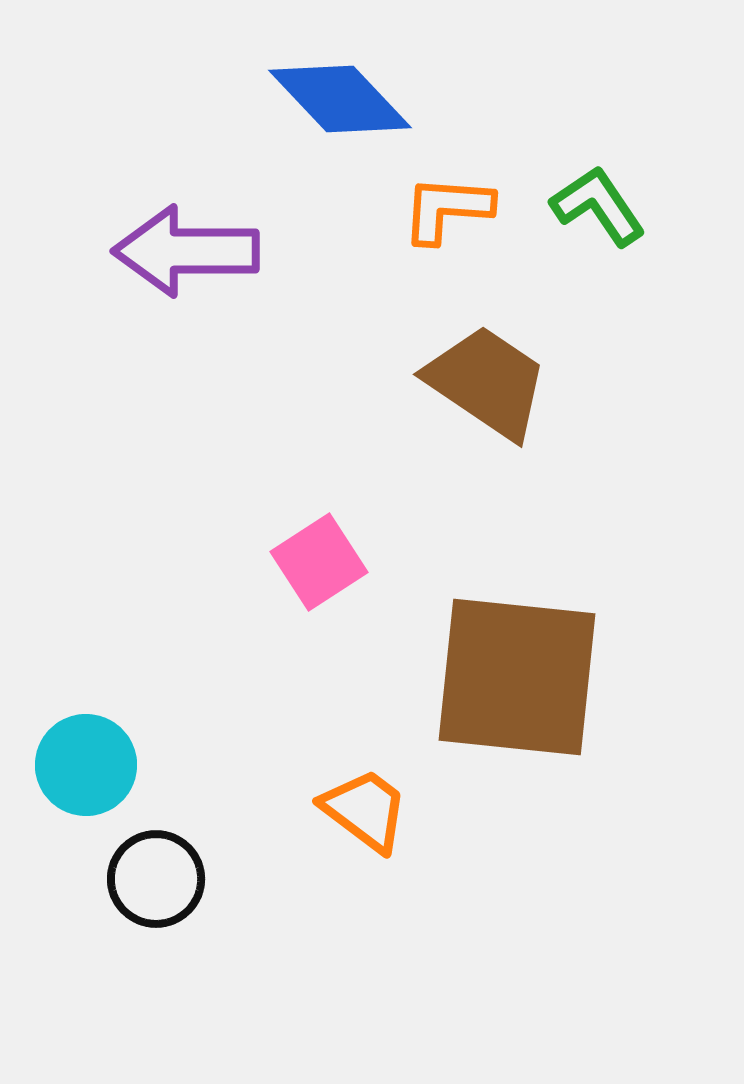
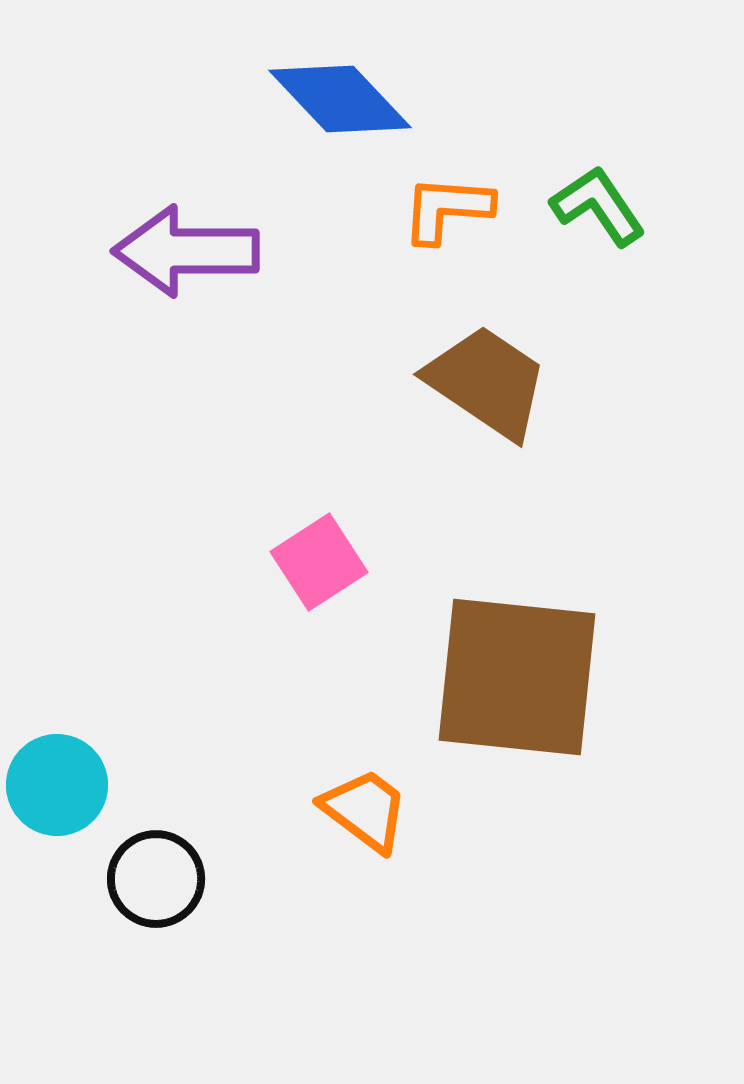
cyan circle: moved 29 px left, 20 px down
